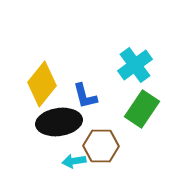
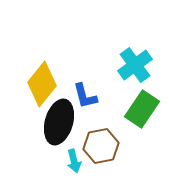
black ellipse: rotated 66 degrees counterclockwise
brown hexagon: rotated 12 degrees counterclockwise
cyan arrow: rotated 95 degrees counterclockwise
